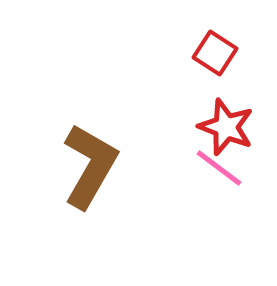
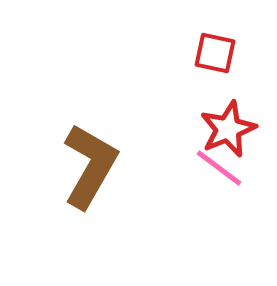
red square: rotated 21 degrees counterclockwise
red star: moved 2 px right, 2 px down; rotated 28 degrees clockwise
